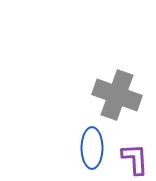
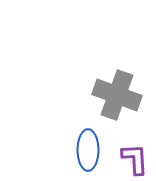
blue ellipse: moved 4 px left, 2 px down
